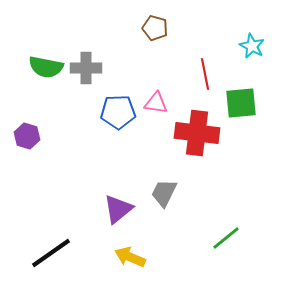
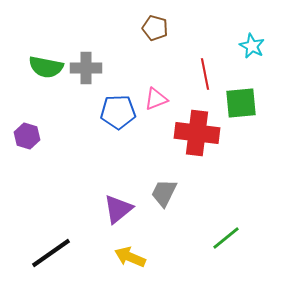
pink triangle: moved 4 px up; rotated 30 degrees counterclockwise
